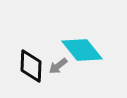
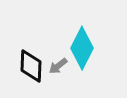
cyan diamond: moved 2 px up; rotated 66 degrees clockwise
